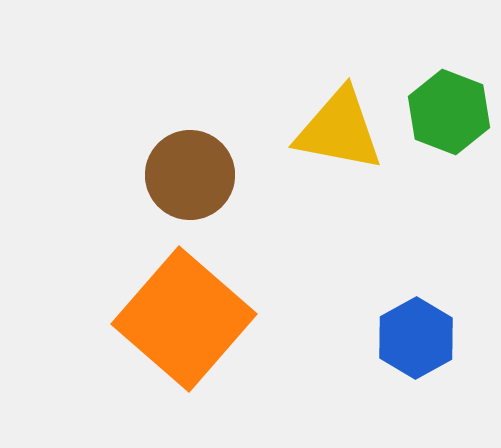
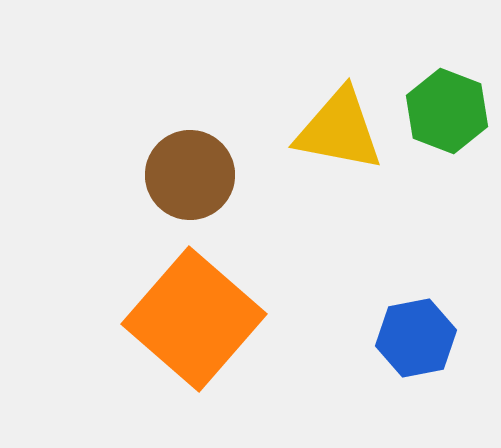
green hexagon: moved 2 px left, 1 px up
orange square: moved 10 px right
blue hexagon: rotated 18 degrees clockwise
